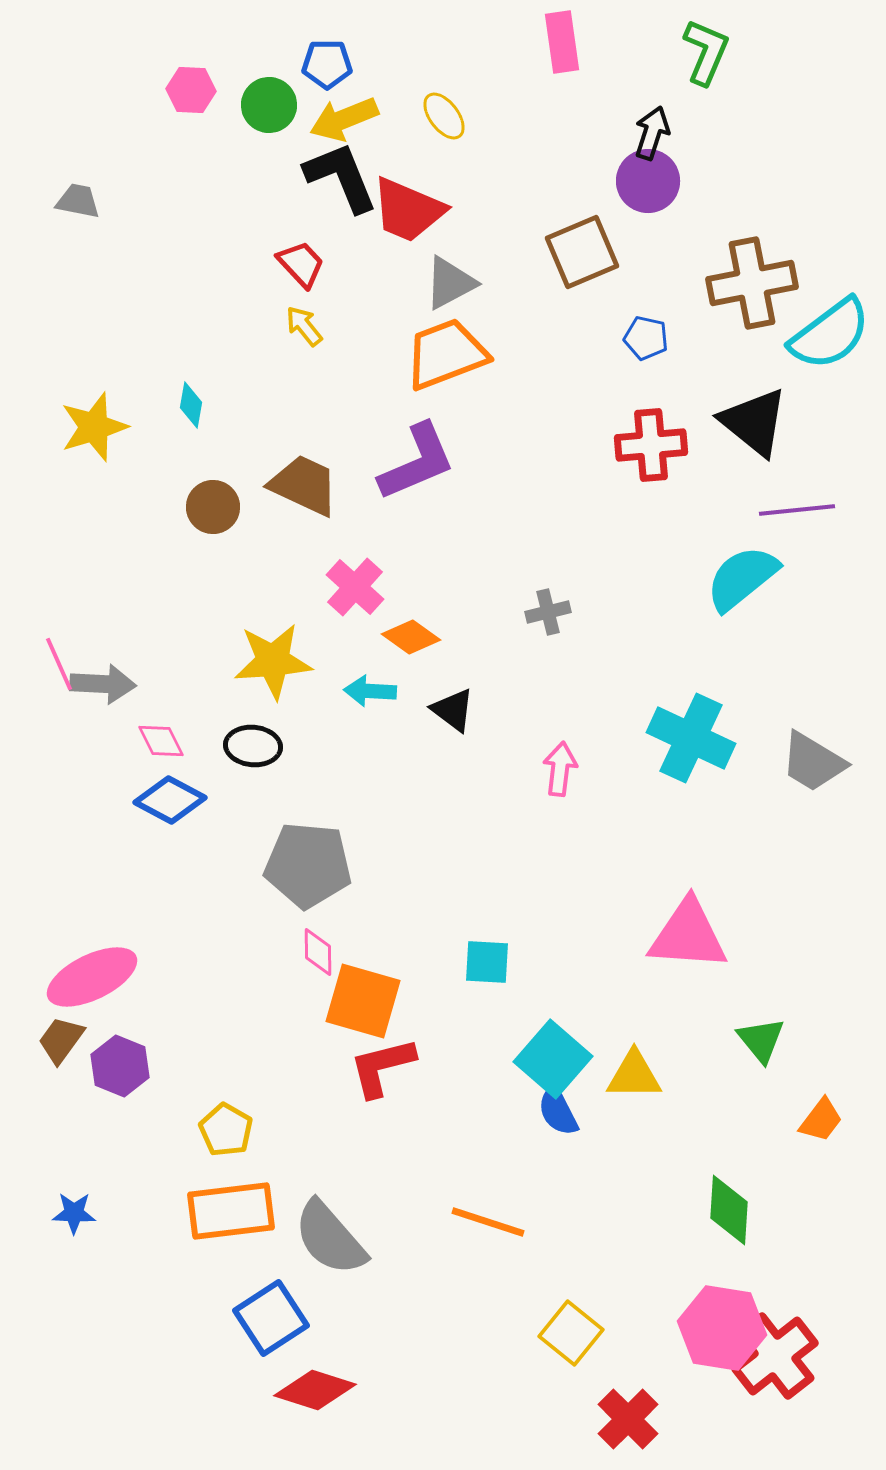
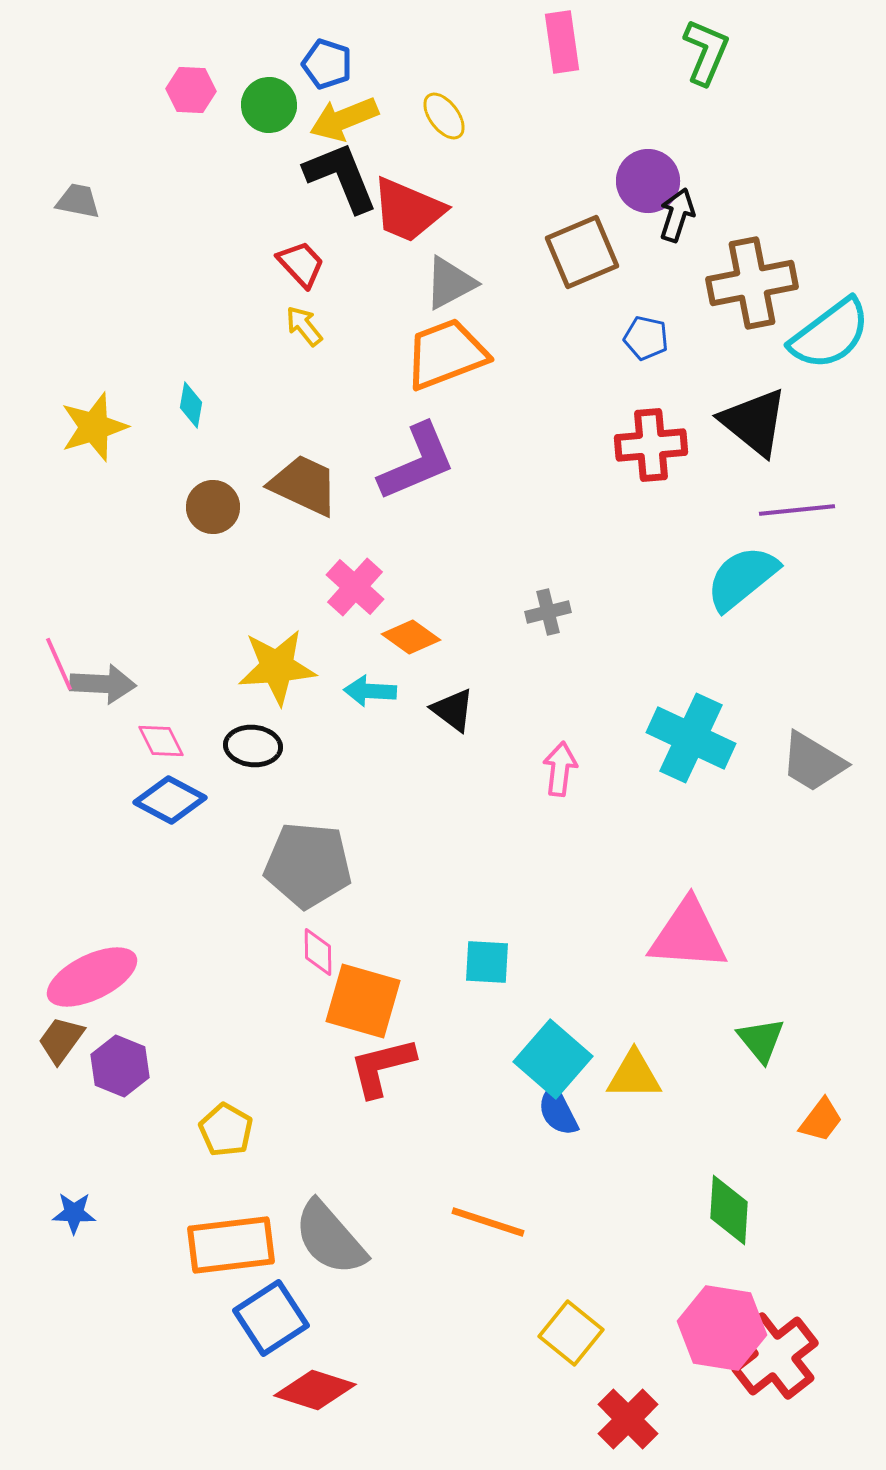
blue pentagon at (327, 64): rotated 18 degrees clockwise
black arrow at (652, 133): moved 25 px right, 82 px down
yellow star at (273, 661): moved 4 px right, 6 px down
orange rectangle at (231, 1211): moved 34 px down
